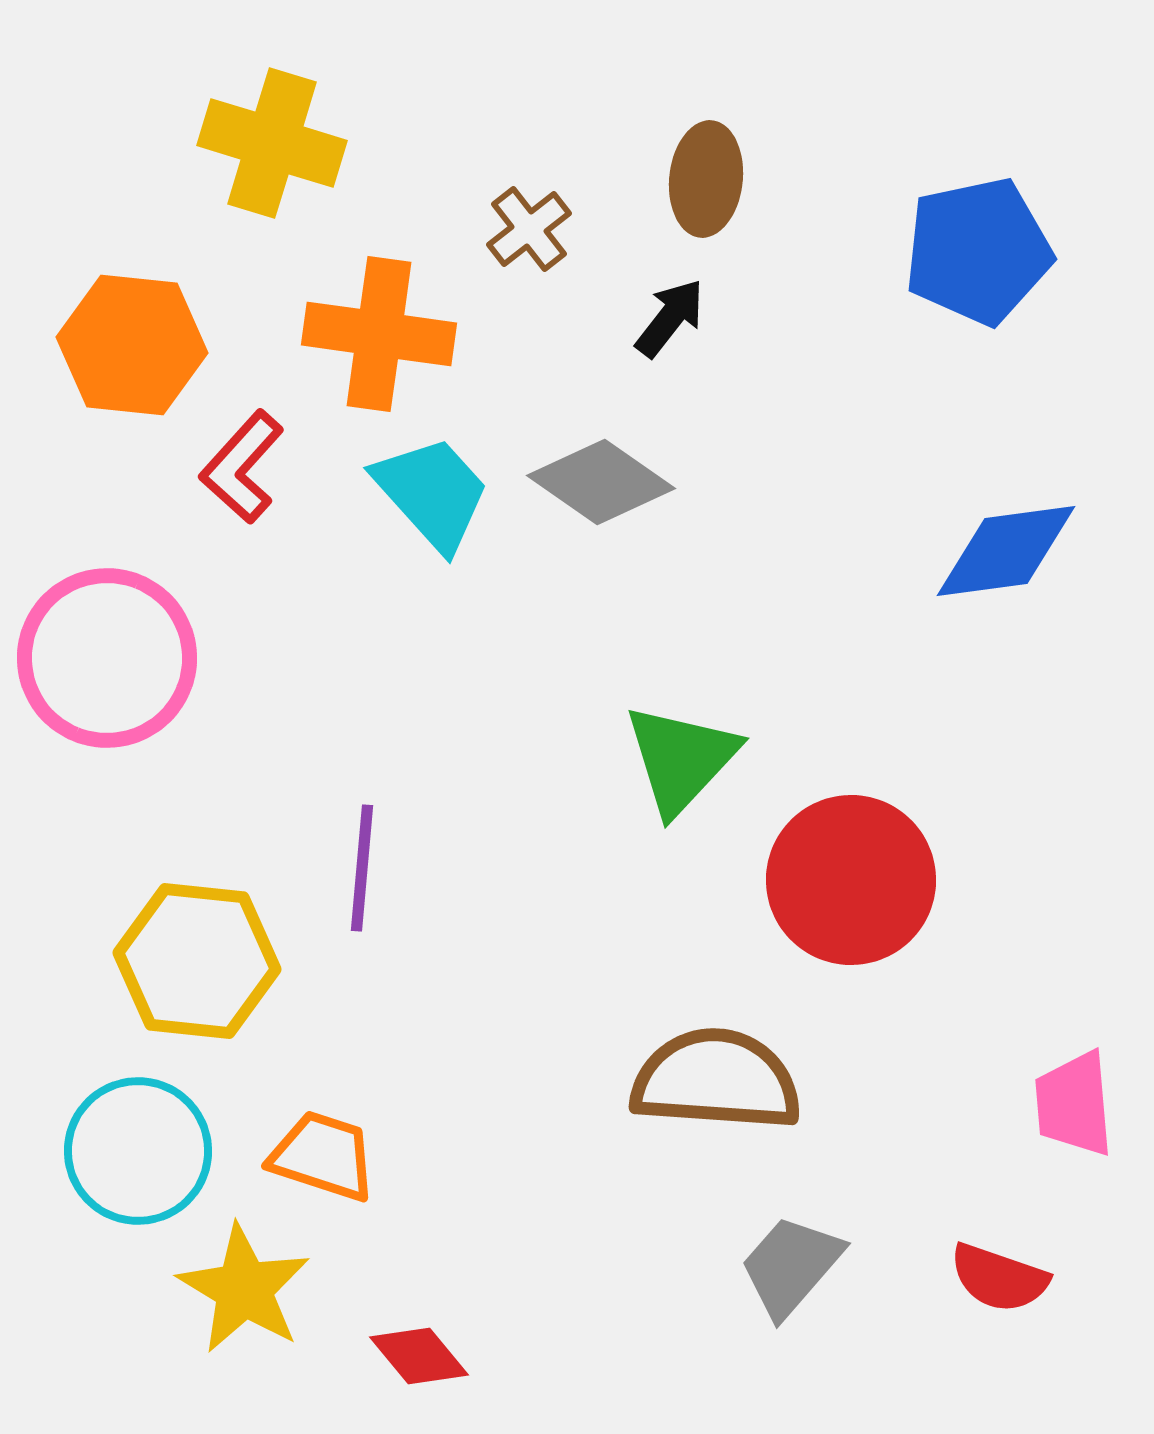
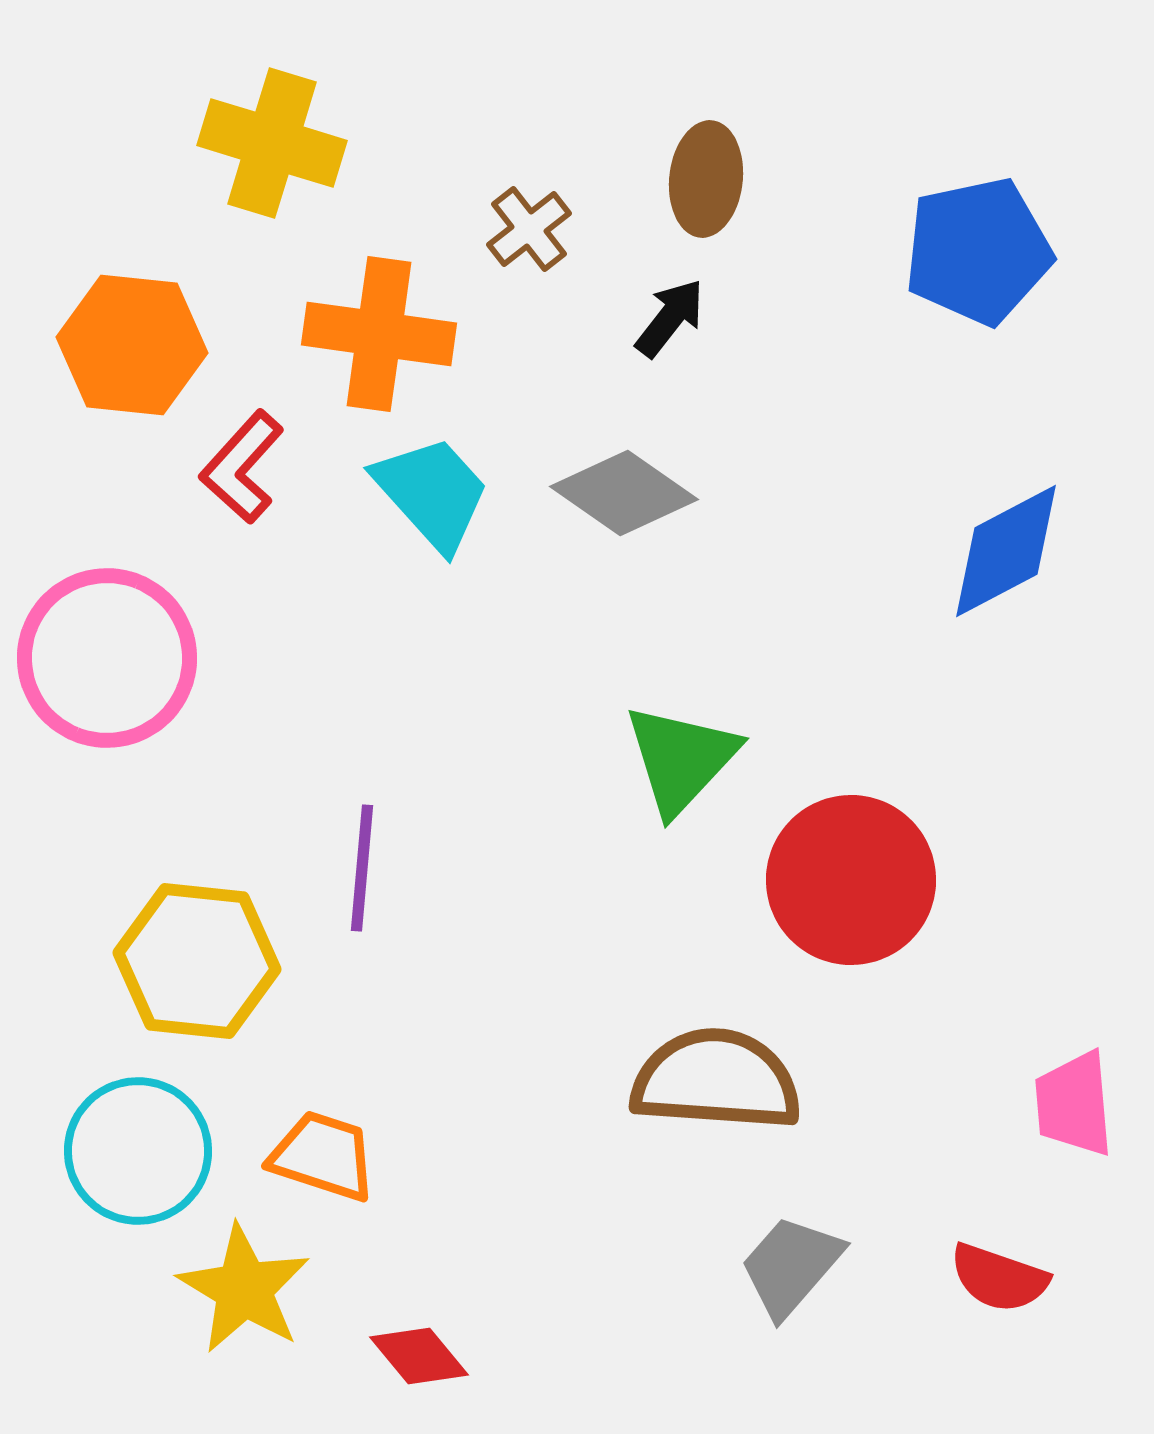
gray diamond: moved 23 px right, 11 px down
blue diamond: rotated 20 degrees counterclockwise
